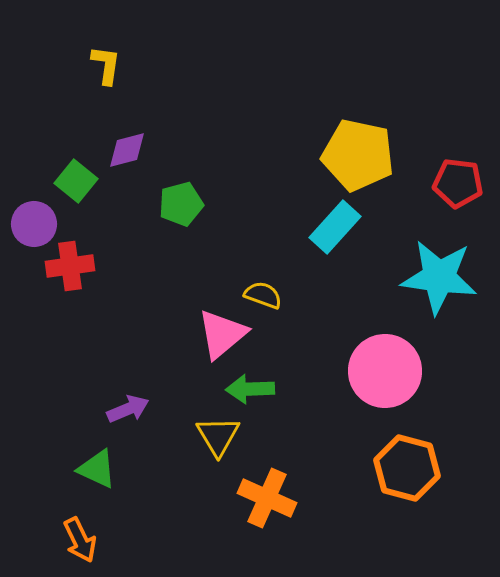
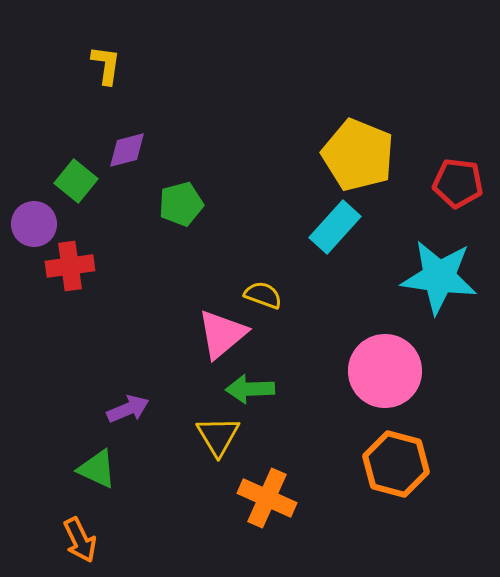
yellow pentagon: rotated 10 degrees clockwise
orange hexagon: moved 11 px left, 4 px up
